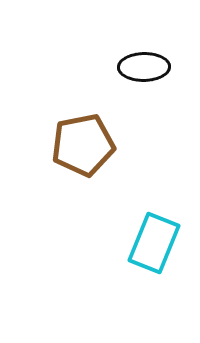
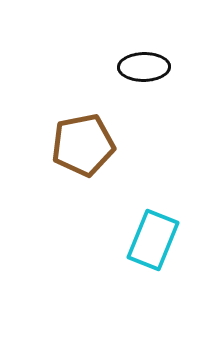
cyan rectangle: moved 1 px left, 3 px up
